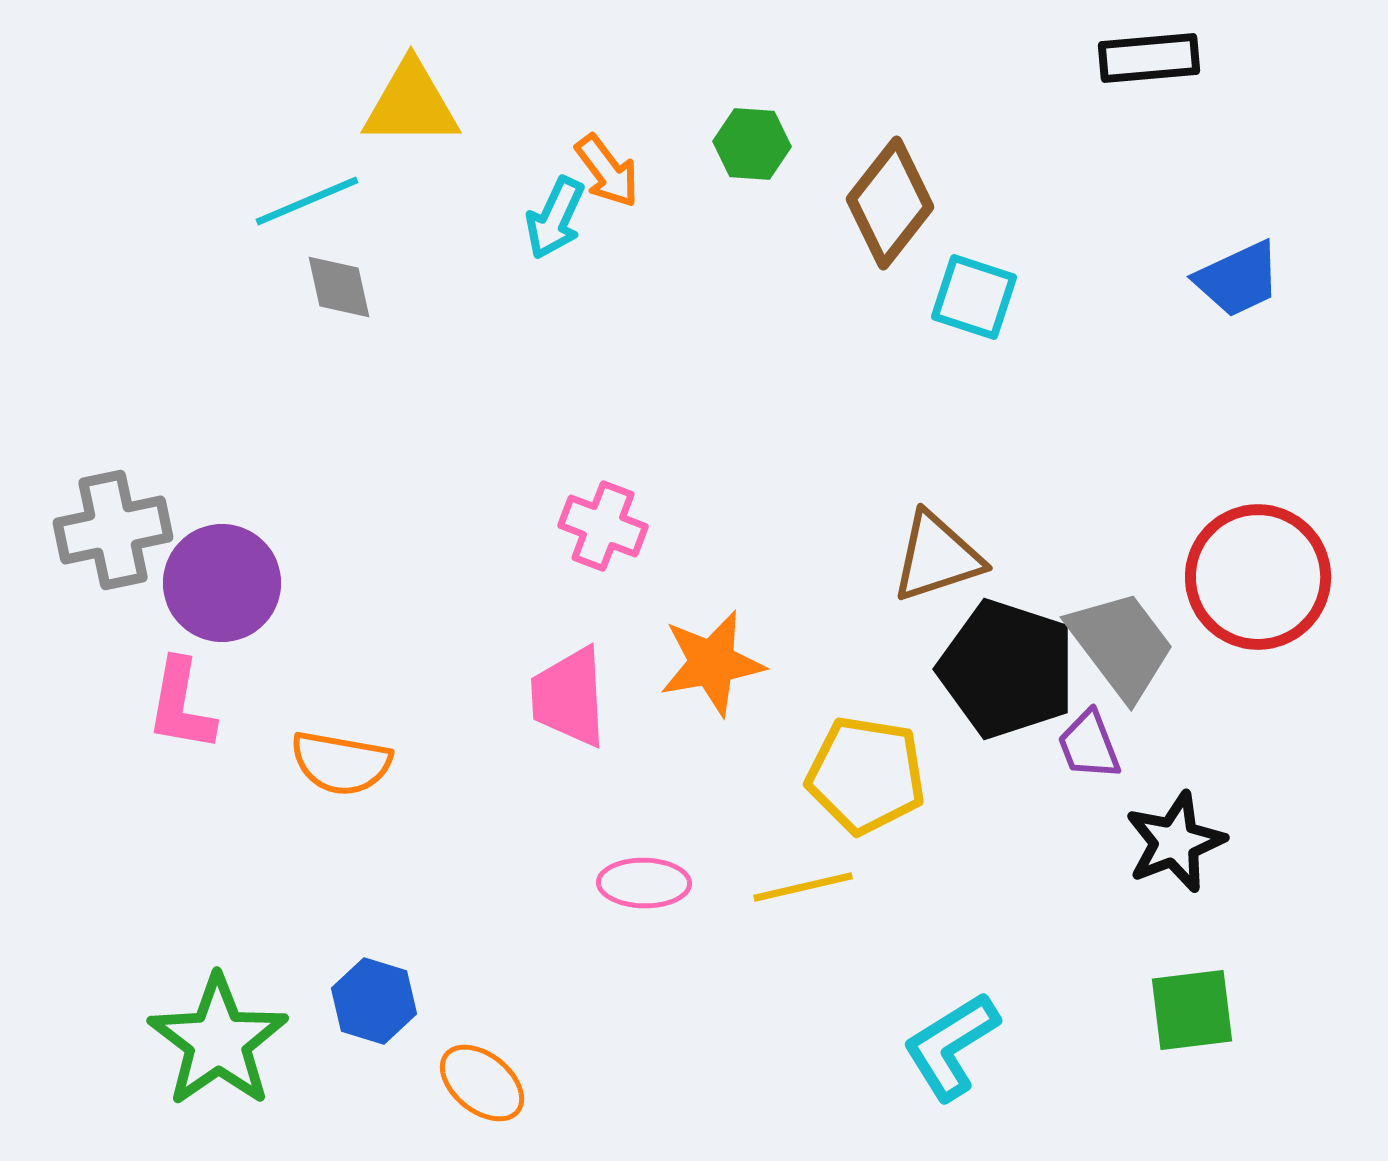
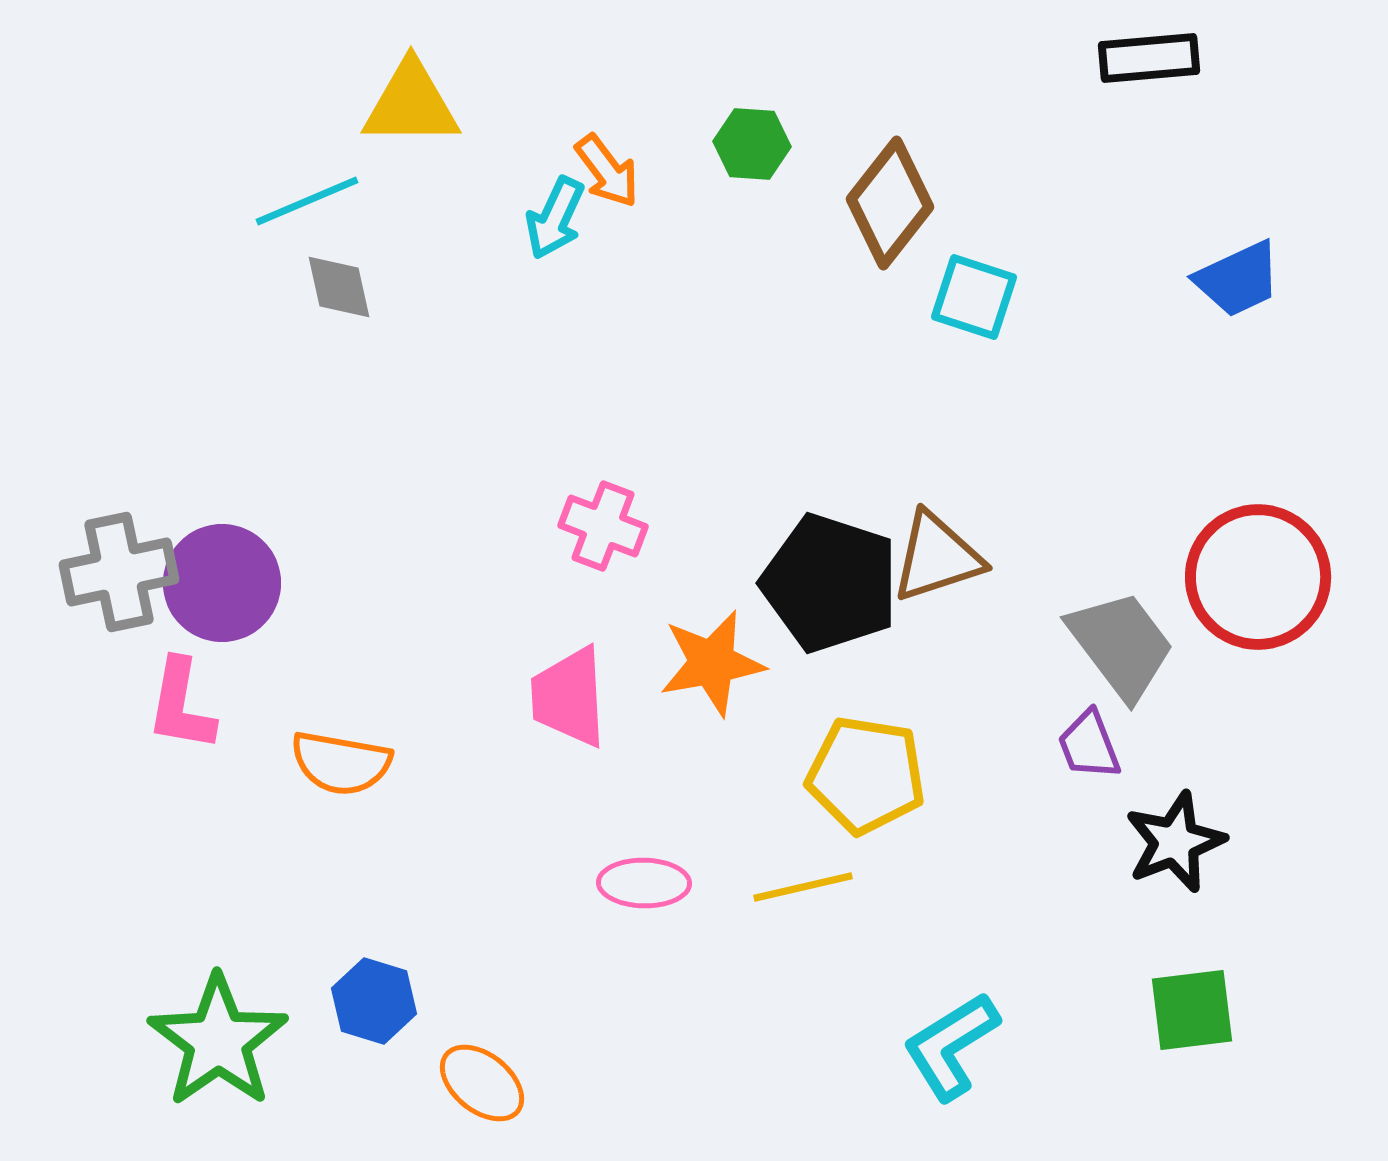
gray cross: moved 6 px right, 42 px down
black pentagon: moved 177 px left, 86 px up
